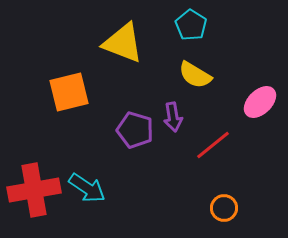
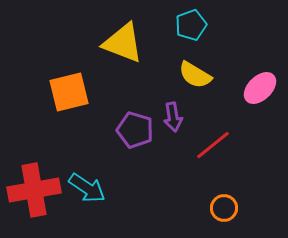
cyan pentagon: rotated 20 degrees clockwise
pink ellipse: moved 14 px up
